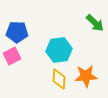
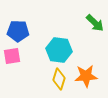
blue pentagon: moved 1 px right, 1 px up
cyan hexagon: rotated 15 degrees clockwise
pink square: rotated 18 degrees clockwise
yellow diamond: rotated 15 degrees clockwise
